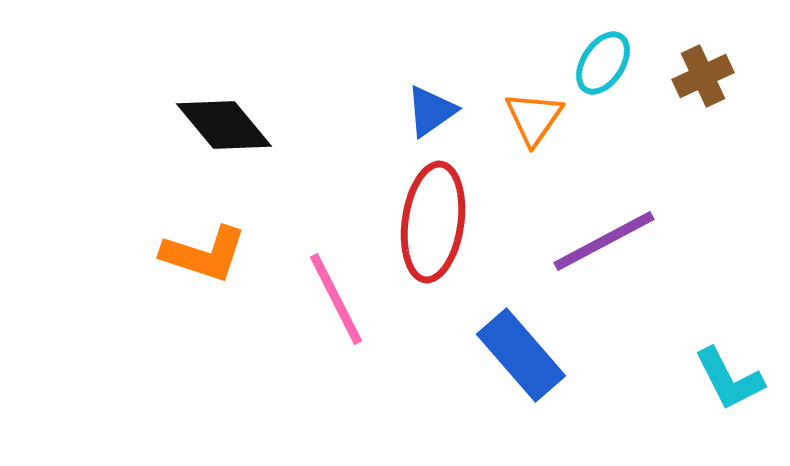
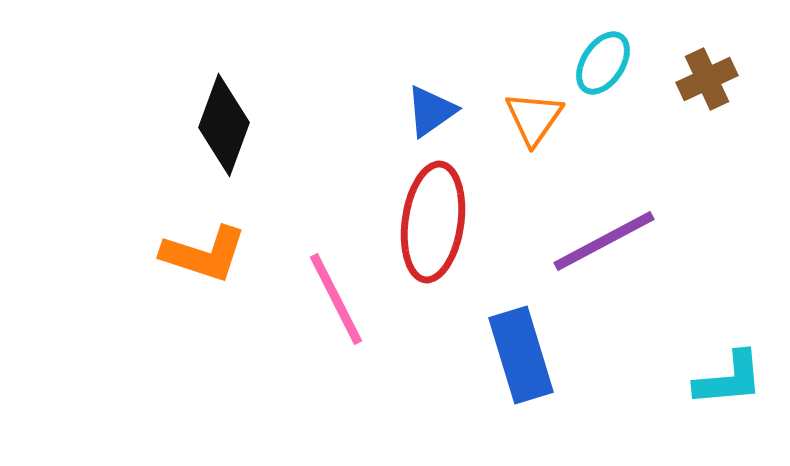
brown cross: moved 4 px right, 3 px down
black diamond: rotated 60 degrees clockwise
blue rectangle: rotated 24 degrees clockwise
cyan L-shape: rotated 68 degrees counterclockwise
